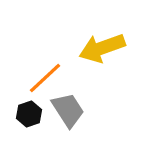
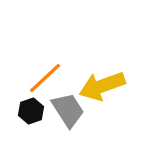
yellow arrow: moved 38 px down
black hexagon: moved 2 px right, 3 px up
